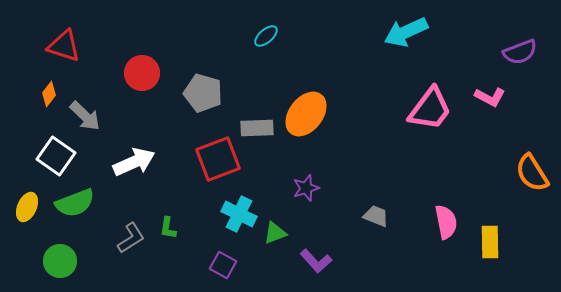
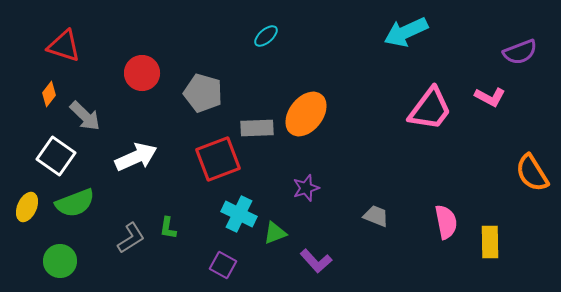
white arrow: moved 2 px right, 5 px up
